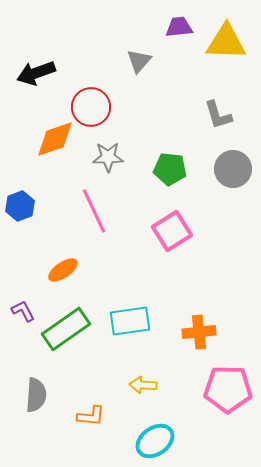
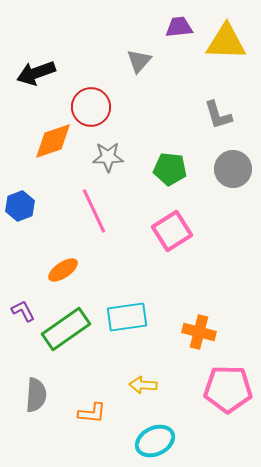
orange diamond: moved 2 px left, 2 px down
cyan rectangle: moved 3 px left, 4 px up
orange cross: rotated 20 degrees clockwise
orange L-shape: moved 1 px right, 3 px up
cyan ellipse: rotated 9 degrees clockwise
